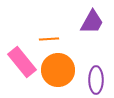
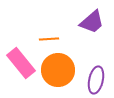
purple trapezoid: rotated 20 degrees clockwise
pink rectangle: moved 1 px left, 1 px down
purple ellipse: rotated 12 degrees clockwise
